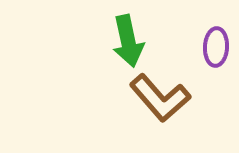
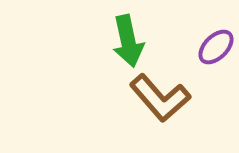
purple ellipse: rotated 42 degrees clockwise
